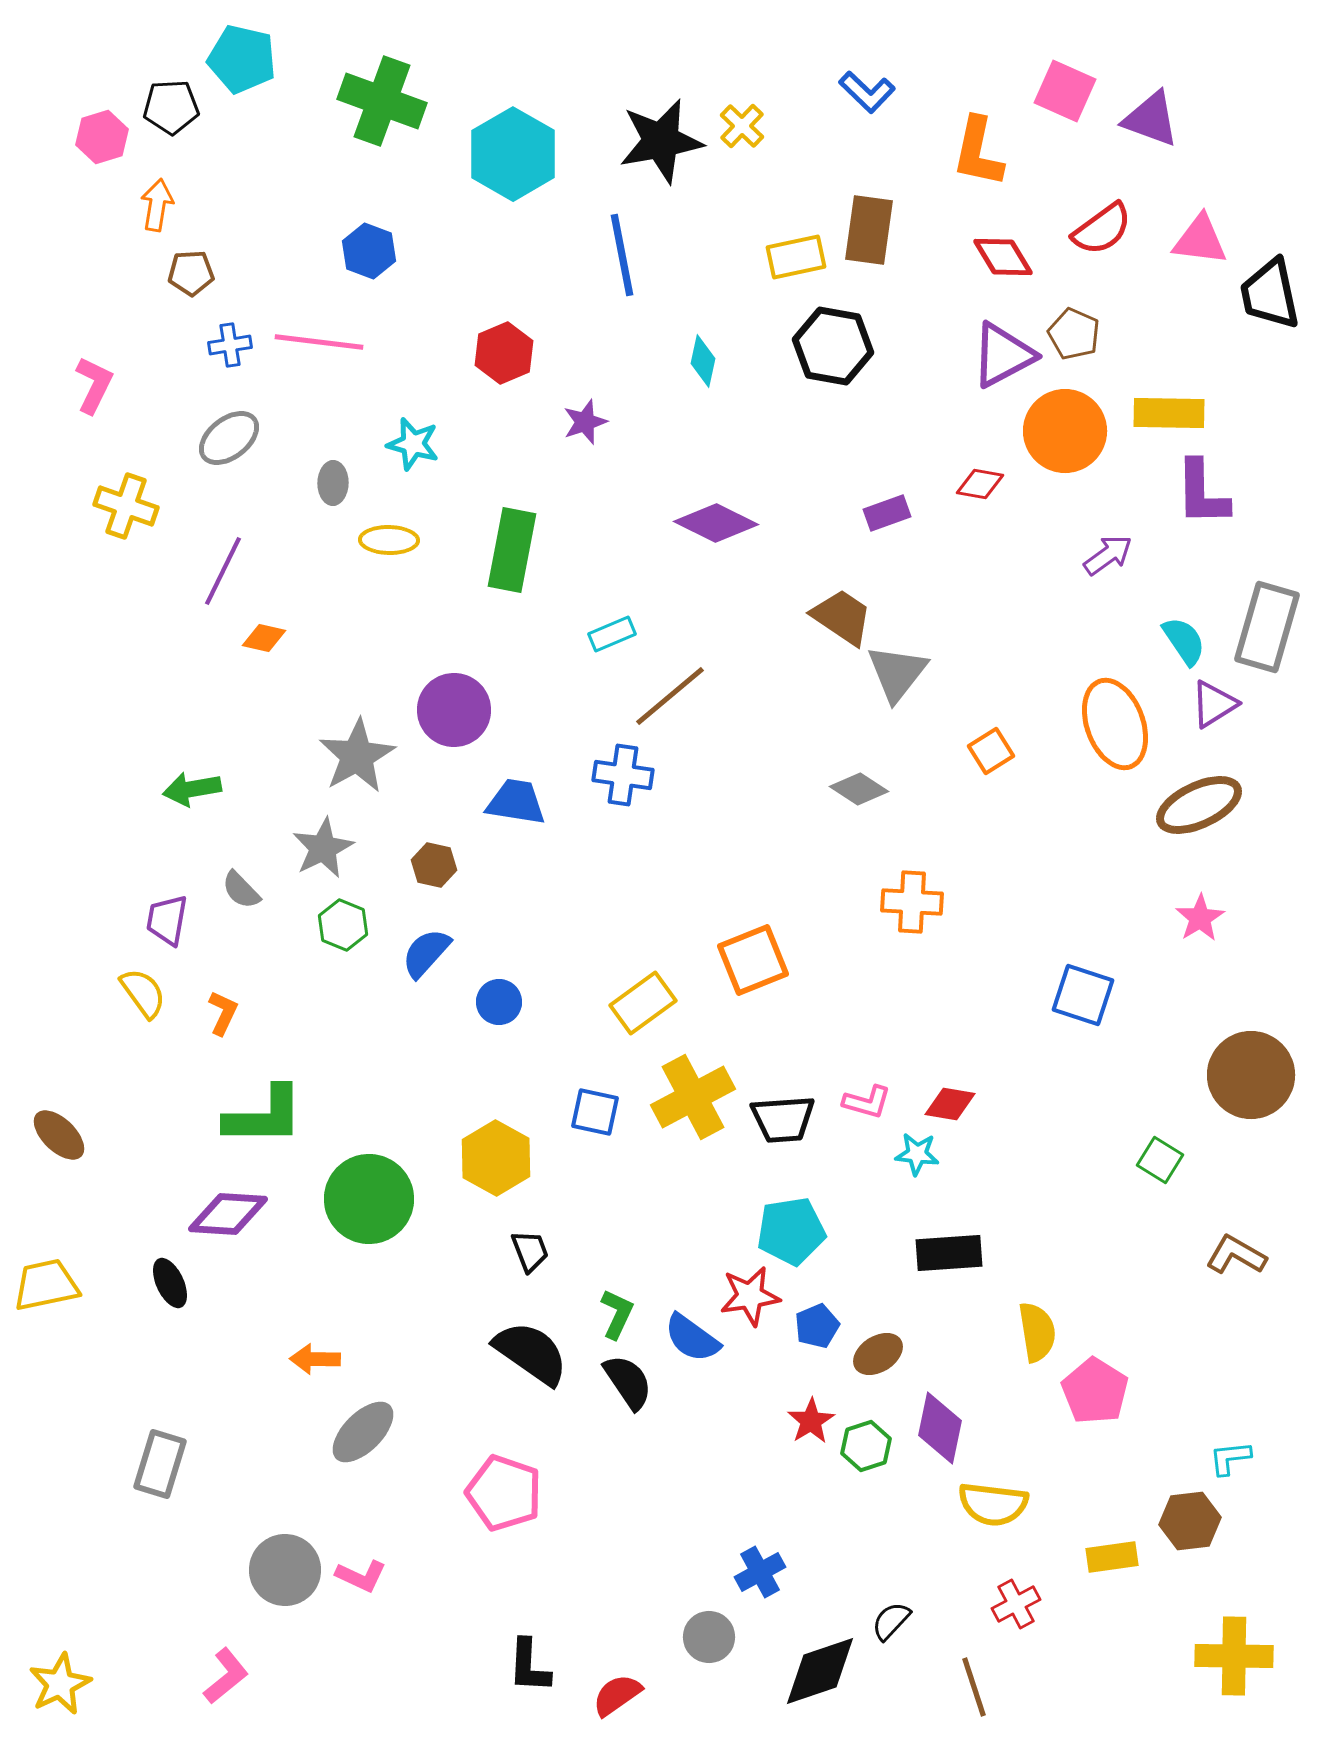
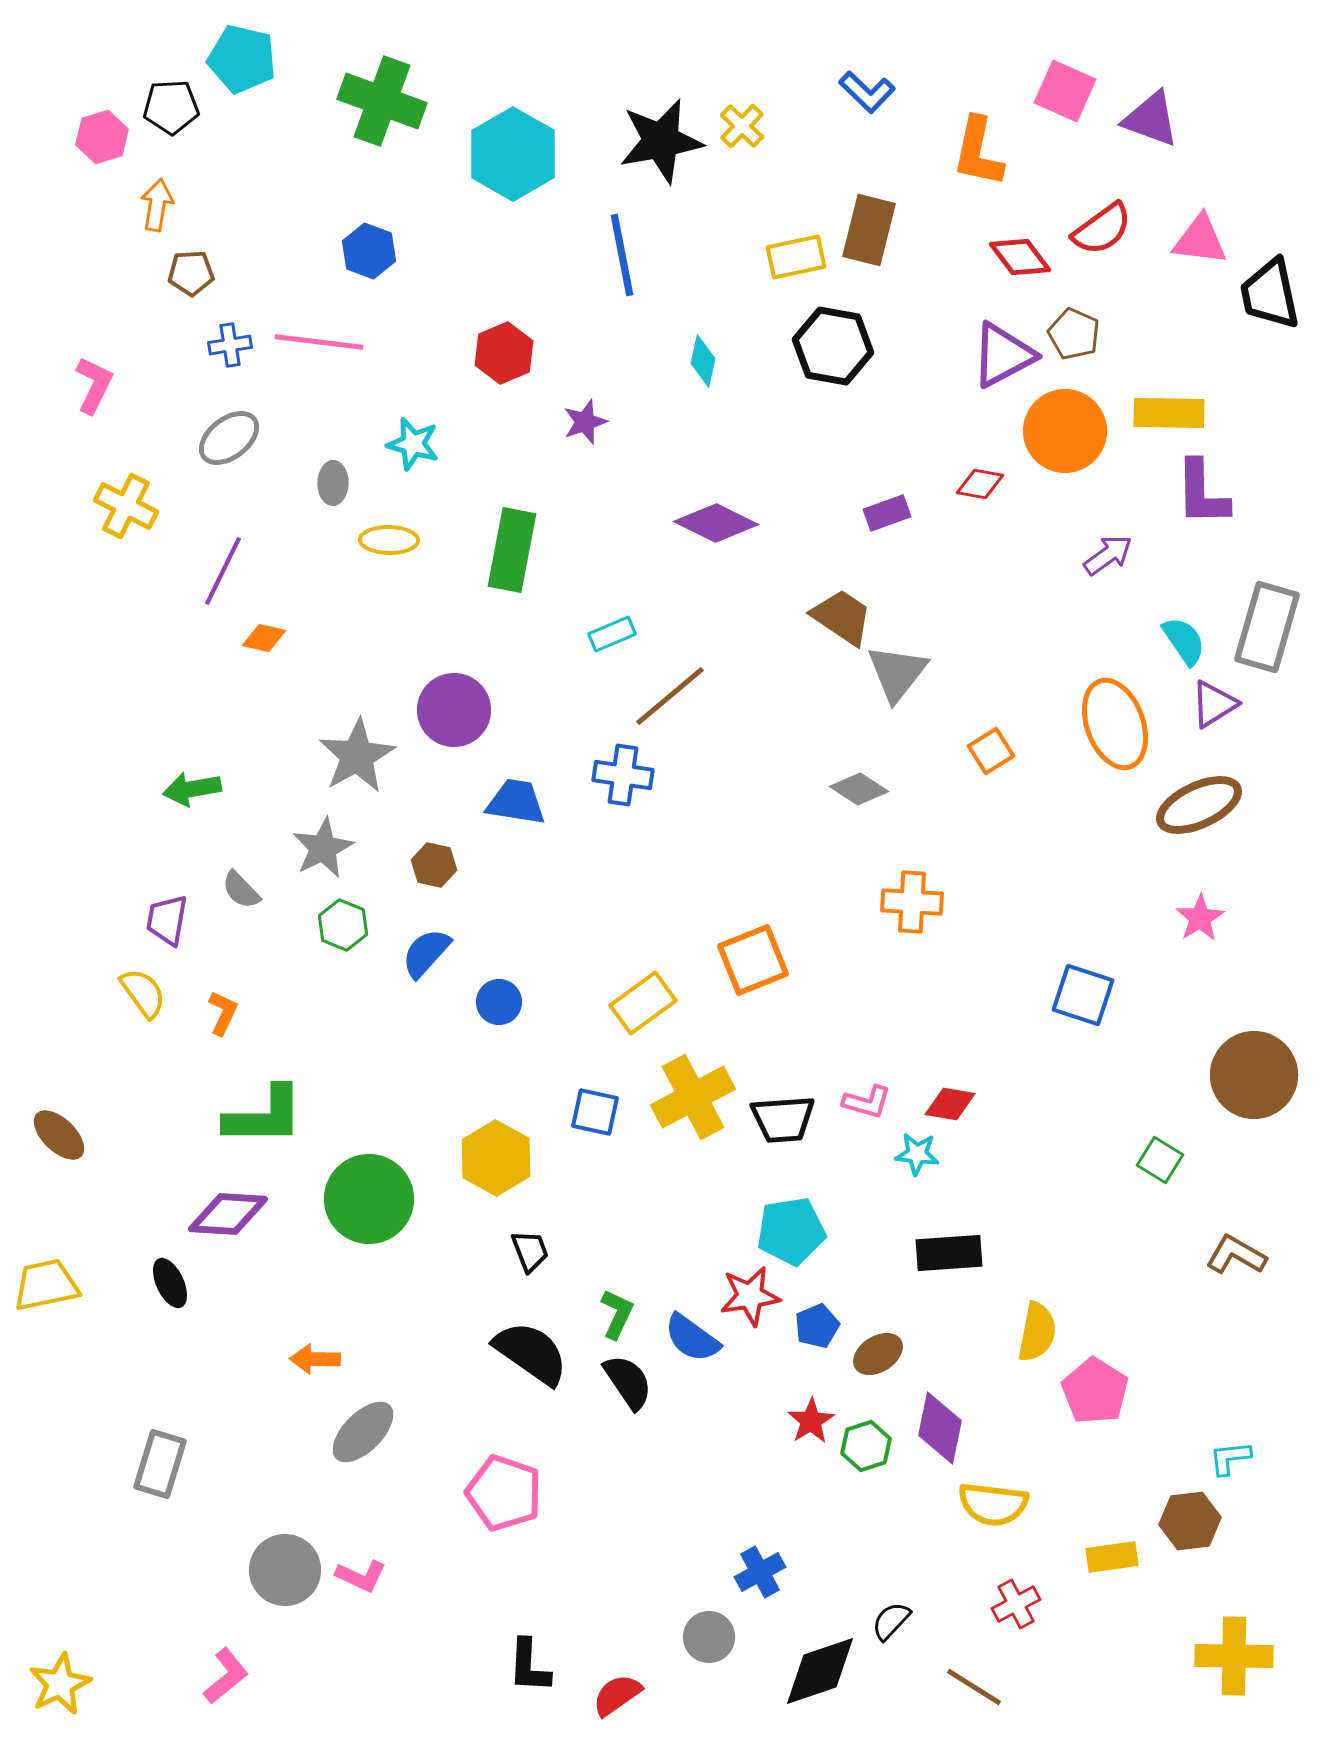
brown rectangle at (869, 230): rotated 6 degrees clockwise
red diamond at (1003, 257): moved 17 px right; rotated 6 degrees counterclockwise
yellow cross at (126, 506): rotated 8 degrees clockwise
brown circle at (1251, 1075): moved 3 px right
yellow semicircle at (1037, 1332): rotated 20 degrees clockwise
brown line at (974, 1687): rotated 40 degrees counterclockwise
